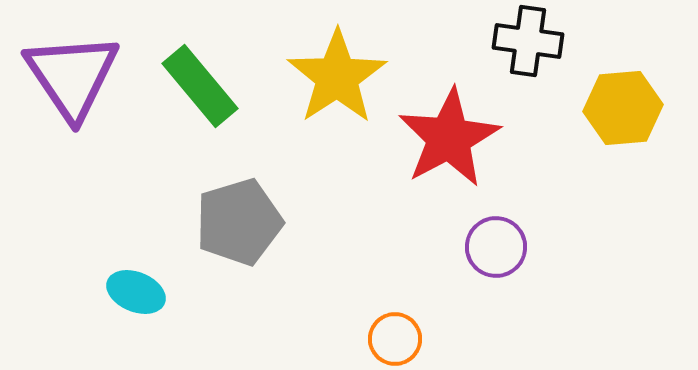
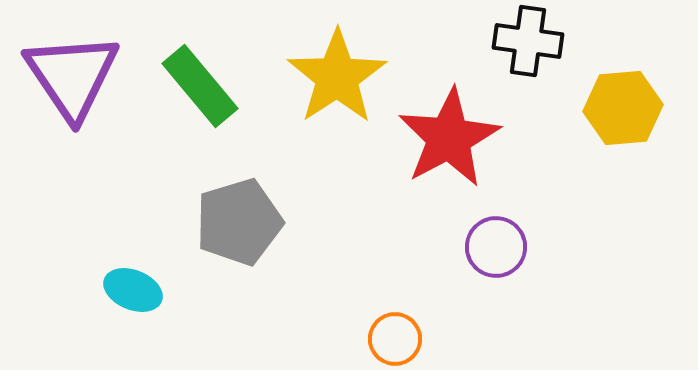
cyan ellipse: moved 3 px left, 2 px up
